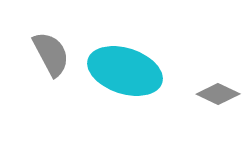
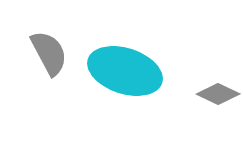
gray semicircle: moved 2 px left, 1 px up
